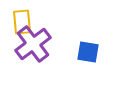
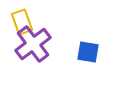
yellow rectangle: rotated 15 degrees counterclockwise
